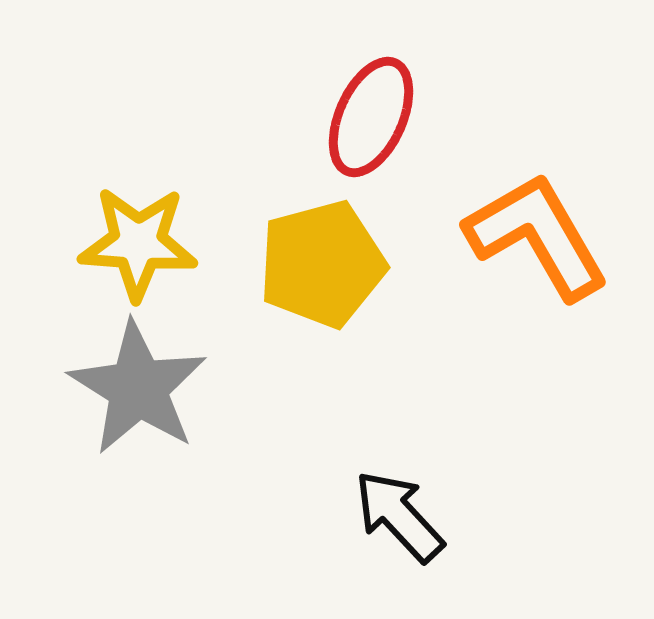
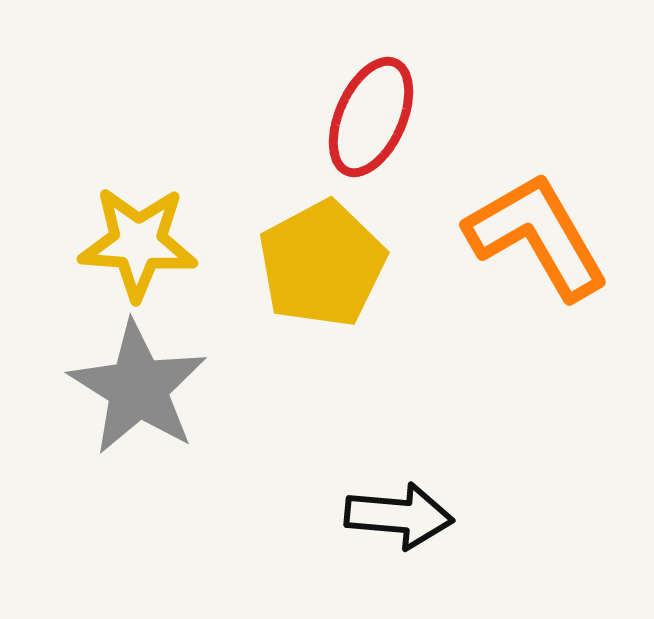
yellow pentagon: rotated 13 degrees counterclockwise
black arrow: rotated 138 degrees clockwise
